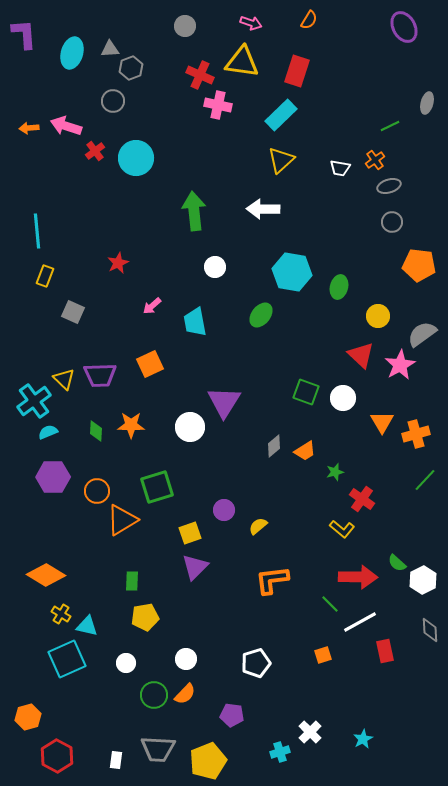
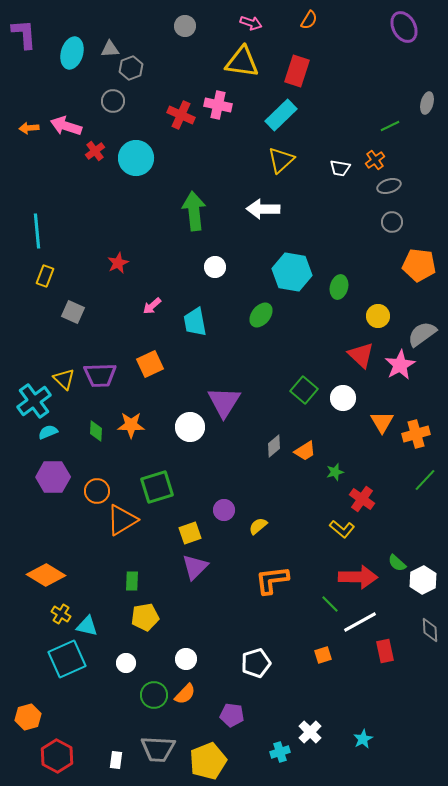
red cross at (200, 75): moved 19 px left, 40 px down
green square at (306, 392): moved 2 px left, 2 px up; rotated 20 degrees clockwise
